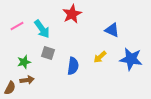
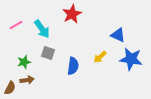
pink line: moved 1 px left, 1 px up
blue triangle: moved 6 px right, 5 px down
